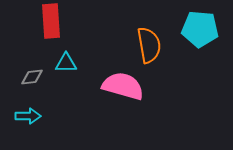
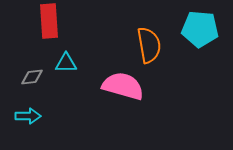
red rectangle: moved 2 px left
